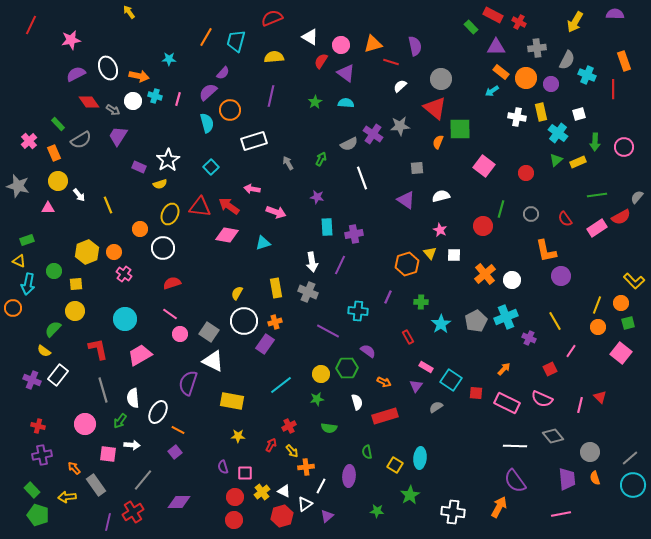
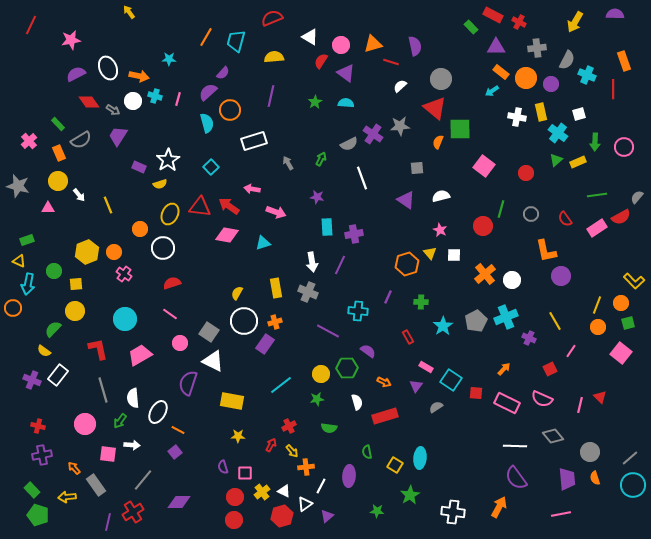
orange rectangle at (54, 153): moved 5 px right
cyan star at (441, 324): moved 2 px right, 2 px down
pink circle at (180, 334): moved 9 px down
purple semicircle at (515, 481): moved 1 px right, 3 px up
